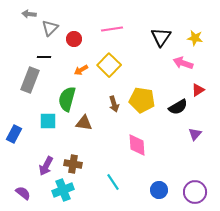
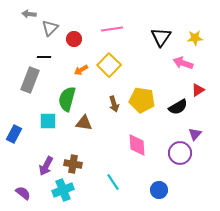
yellow star: rotated 14 degrees counterclockwise
purple circle: moved 15 px left, 39 px up
